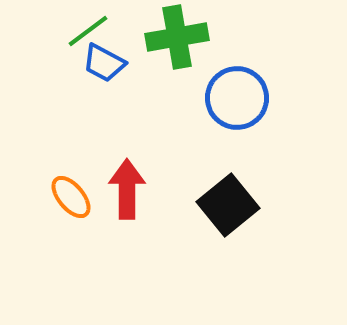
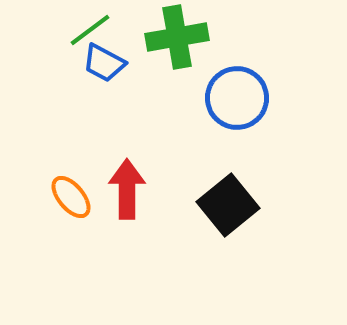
green line: moved 2 px right, 1 px up
